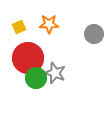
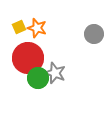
orange star: moved 12 px left, 4 px down; rotated 18 degrees clockwise
green circle: moved 2 px right
